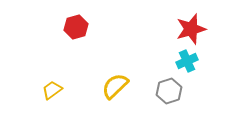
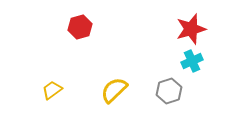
red hexagon: moved 4 px right
cyan cross: moved 5 px right
yellow semicircle: moved 1 px left, 4 px down
